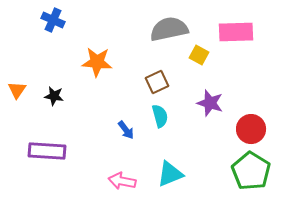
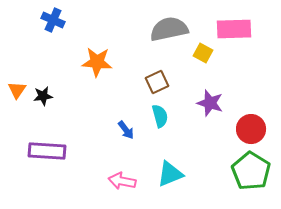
pink rectangle: moved 2 px left, 3 px up
yellow square: moved 4 px right, 2 px up
black star: moved 11 px left; rotated 18 degrees counterclockwise
